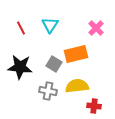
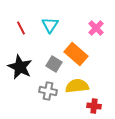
orange rectangle: rotated 55 degrees clockwise
black star: rotated 20 degrees clockwise
